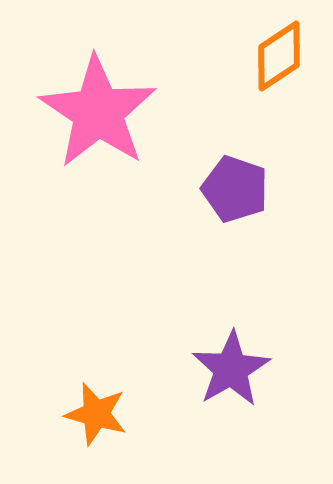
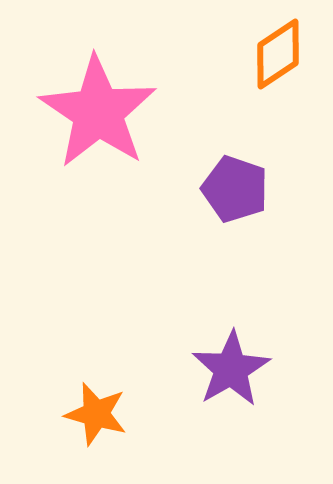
orange diamond: moved 1 px left, 2 px up
